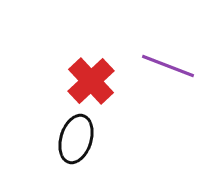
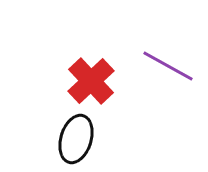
purple line: rotated 8 degrees clockwise
